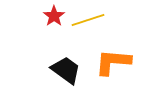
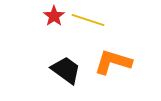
yellow line: rotated 36 degrees clockwise
orange L-shape: rotated 12 degrees clockwise
